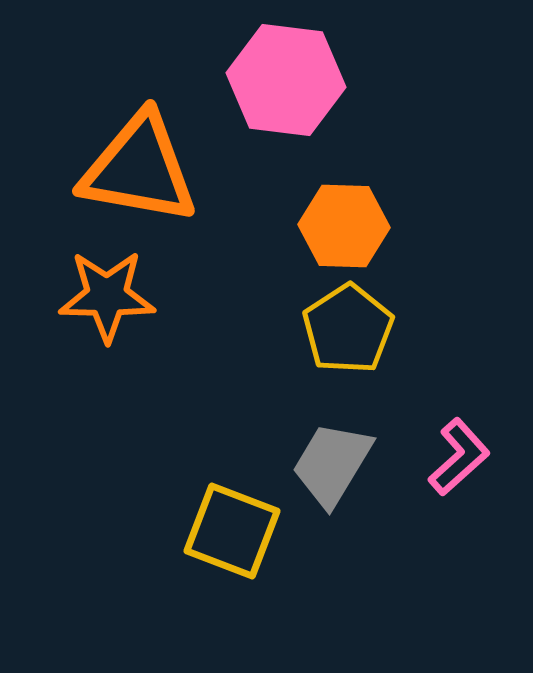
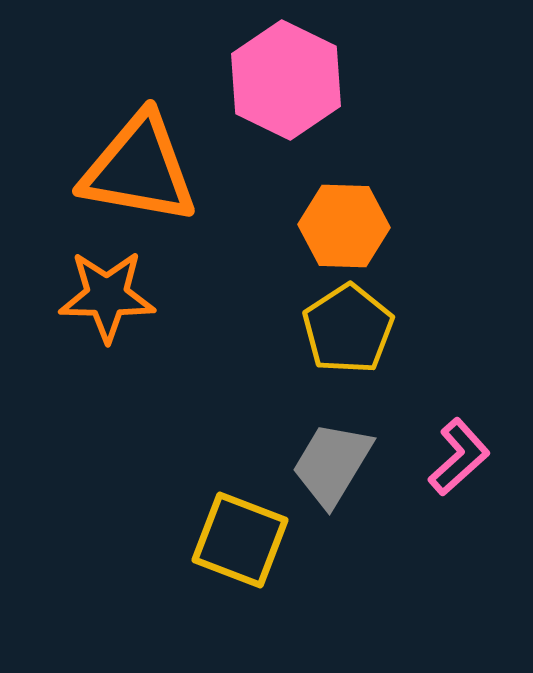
pink hexagon: rotated 19 degrees clockwise
yellow square: moved 8 px right, 9 px down
